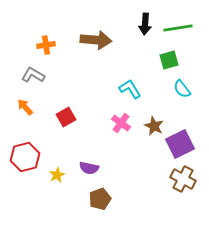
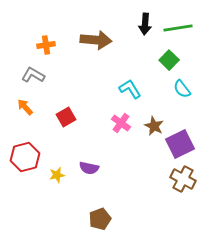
green square: rotated 30 degrees counterclockwise
yellow star: rotated 14 degrees clockwise
brown pentagon: moved 20 px down
